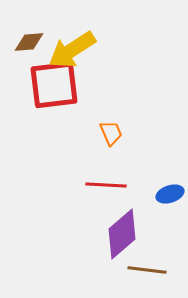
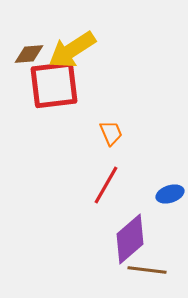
brown diamond: moved 12 px down
red line: rotated 63 degrees counterclockwise
purple diamond: moved 8 px right, 5 px down
